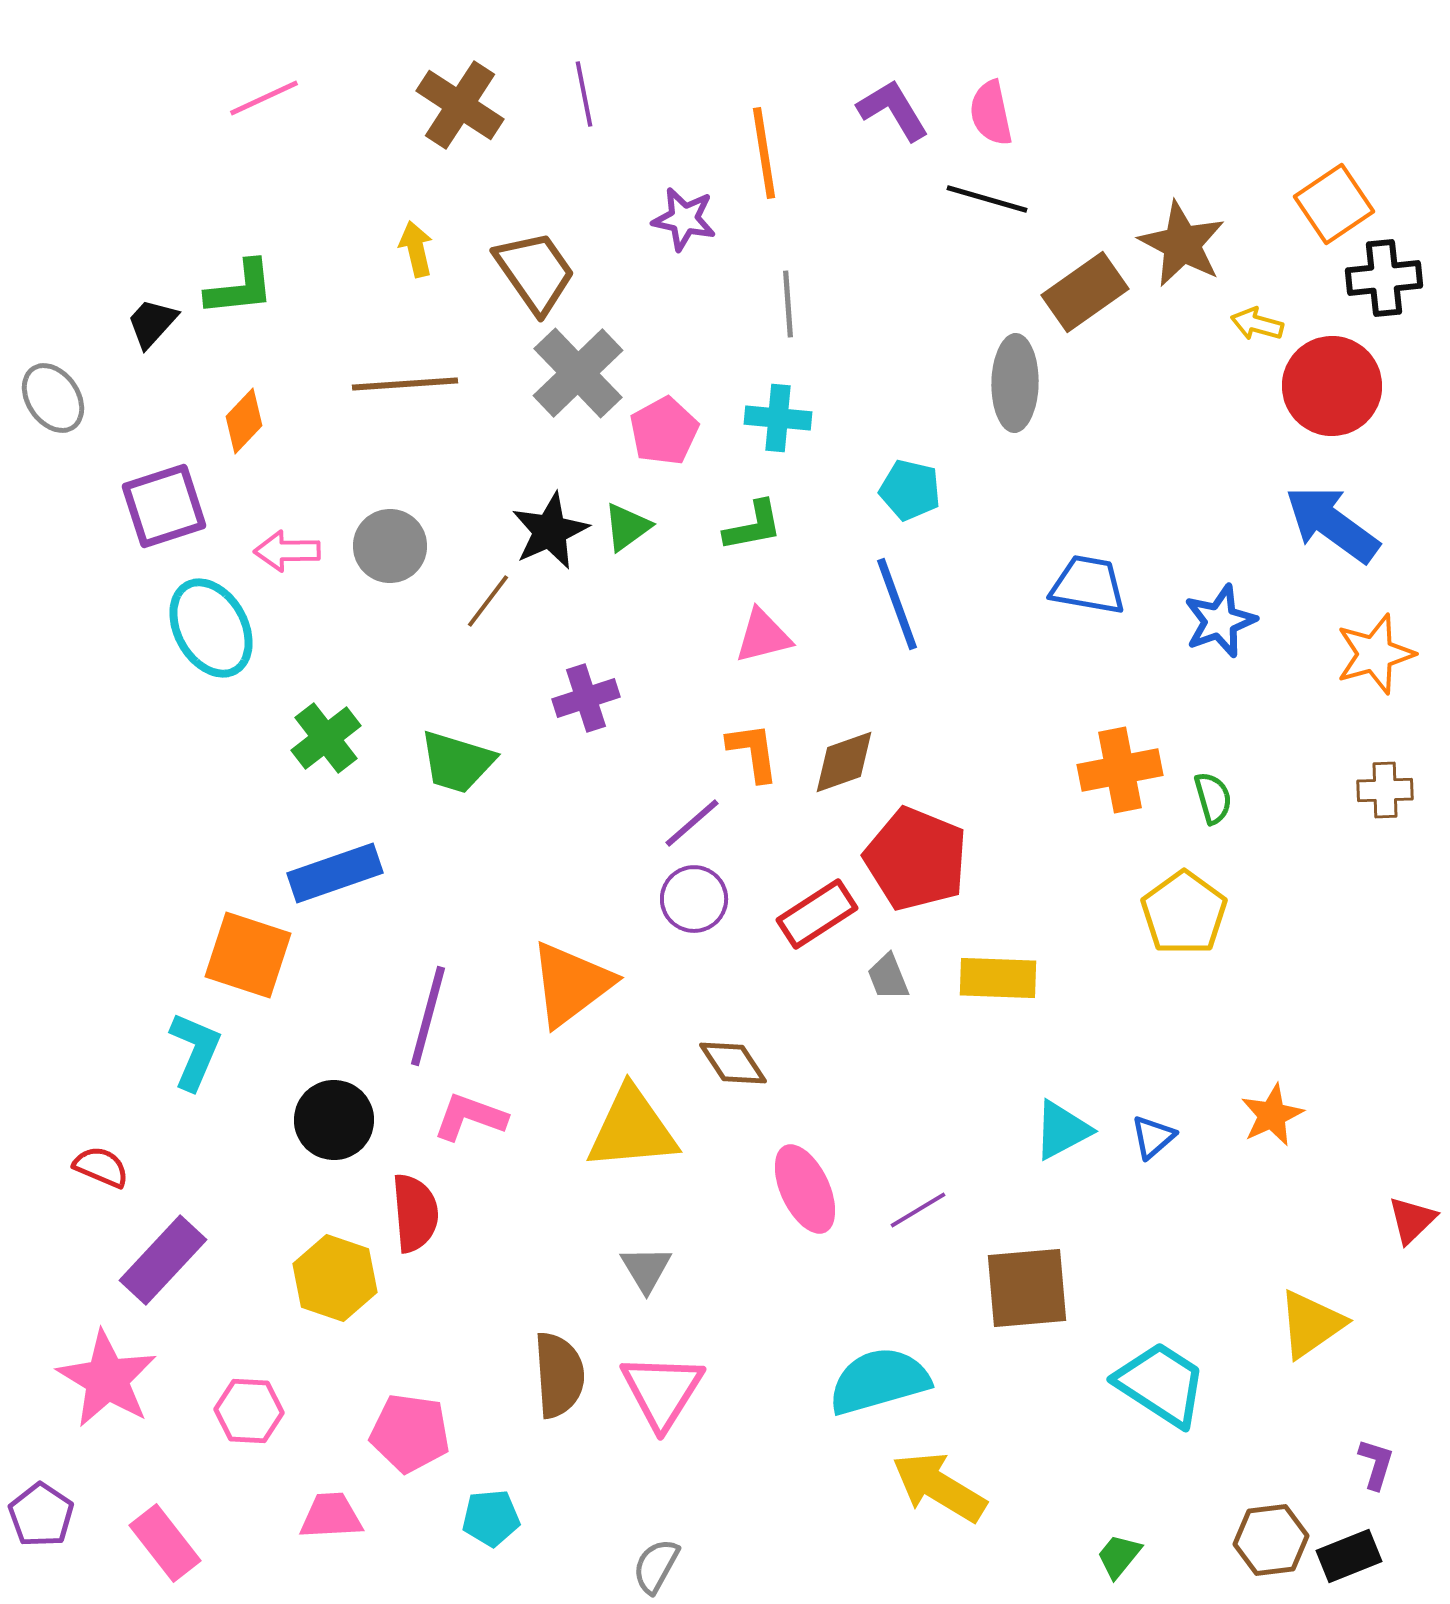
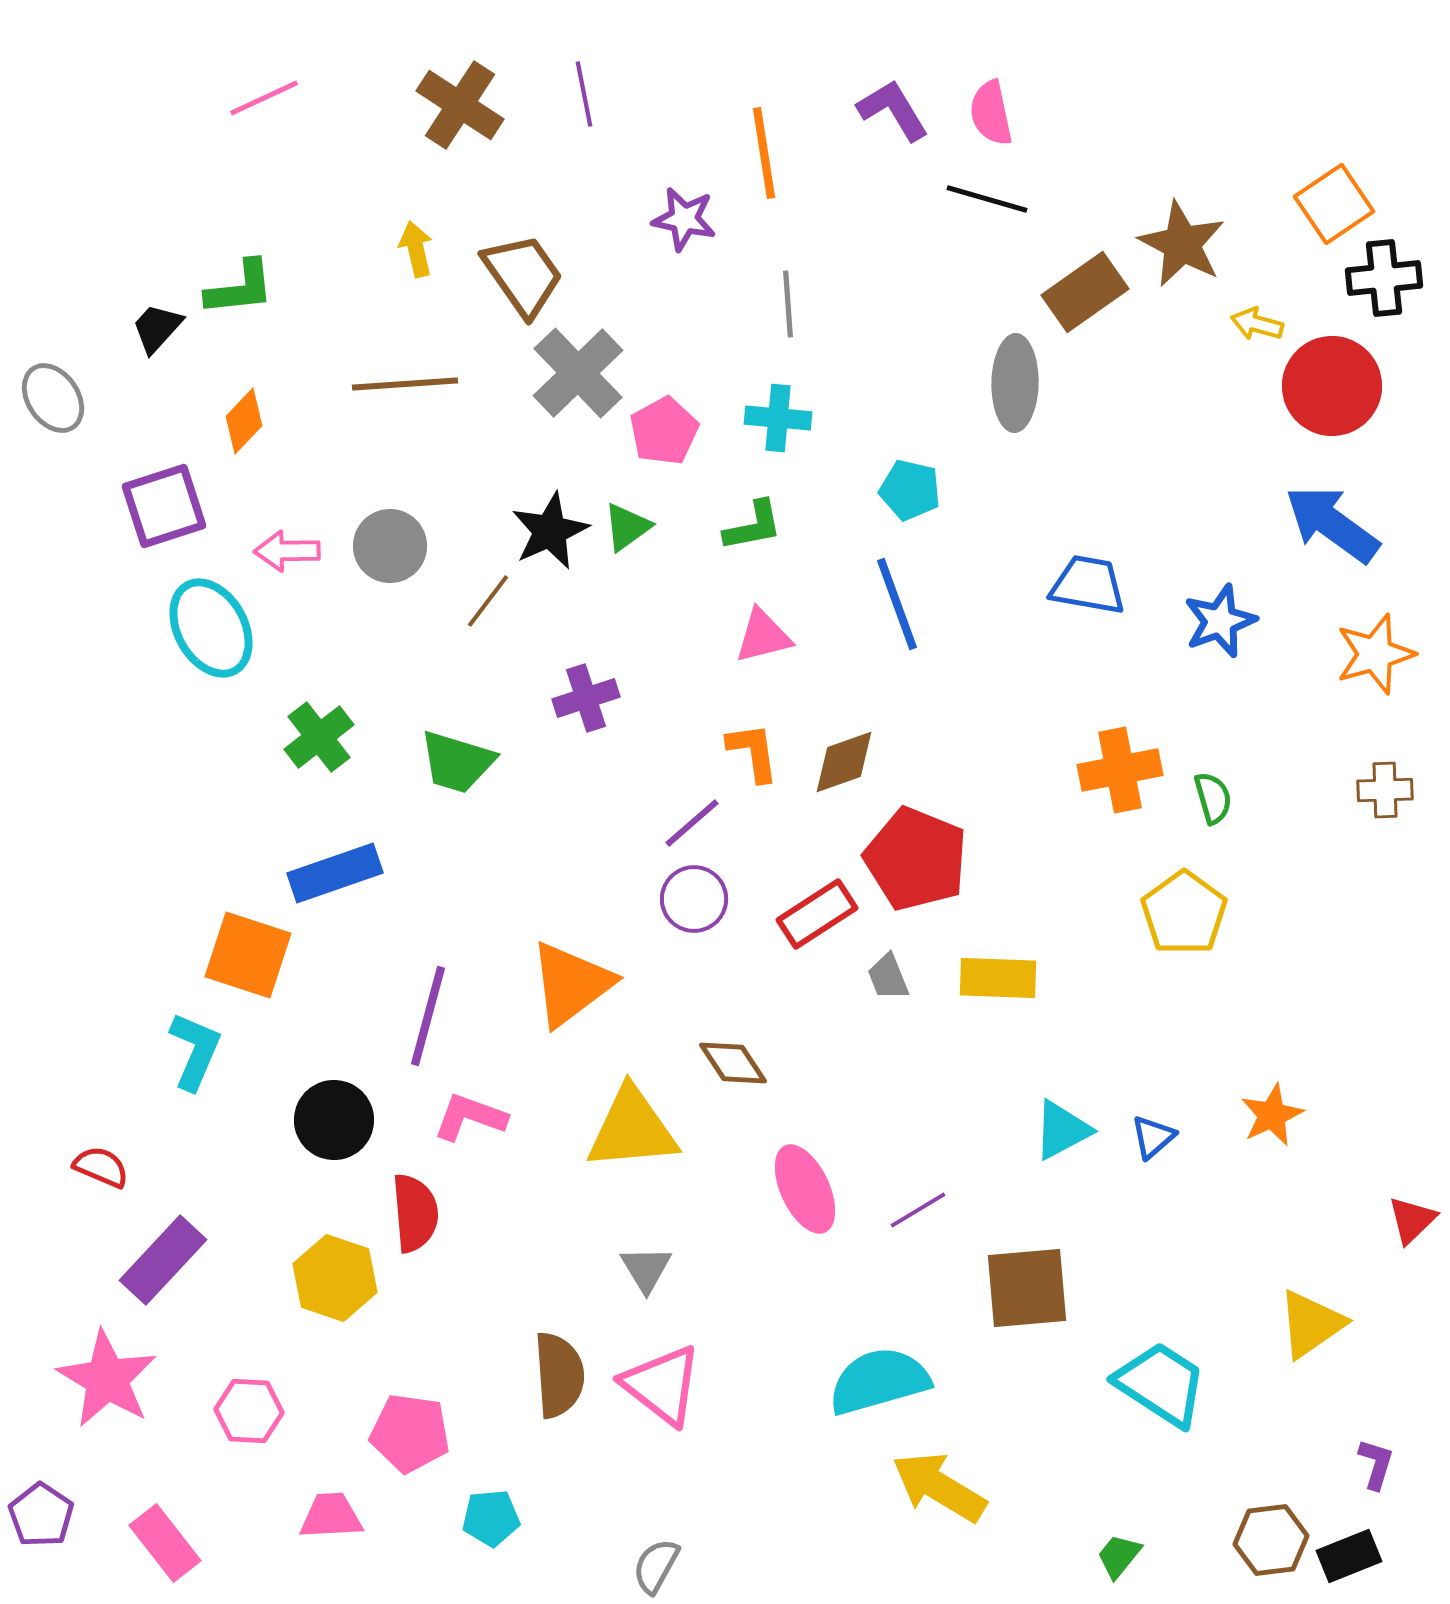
brown trapezoid at (535, 272): moved 12 px left, 3 px down
black trapezoid at (152, 323): moved 5 px right, 5 px down
green cross at (326, 738): moved 7 px left, 1 px up
pink triangle at (662, 1391): moved 6 px up; rotated 24 degrees counterclockwise
